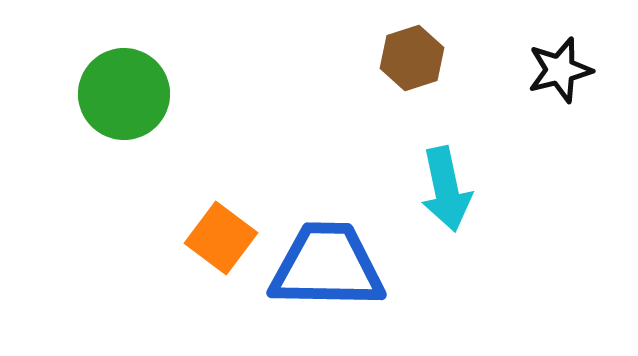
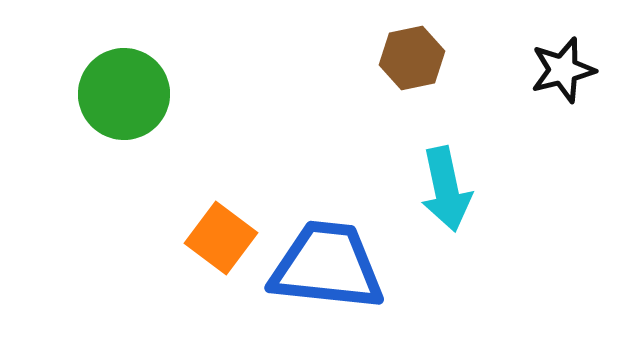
brown hexagon: rotated 6 degrees clockwise
black star: moved 3 px right
blue trapezoid: rotated 5 degrees clockwise
